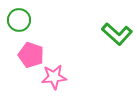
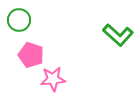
green L-shape: moved 1 px right, 1 px down
pink star: moved 1 px left, 2 px down
